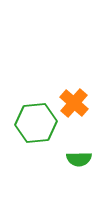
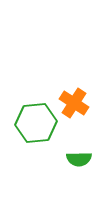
orange cross: rotated 8 degrees counterclockwise
